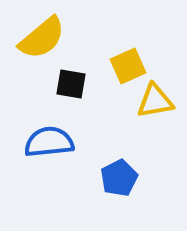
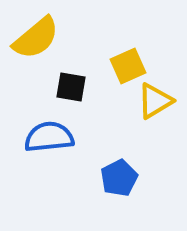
yellow semicircle: moved 6 px left
black square: moved 3 px down
yellow triangle: rotated 21 degrees counterclockwise
blue semicircle: moved 5 px up
